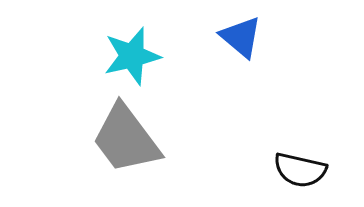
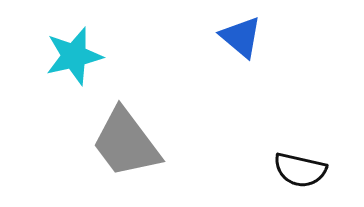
cyan star: moved 58 px left
gray trapezoid: moved 4 px down
